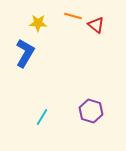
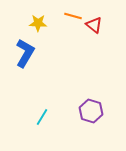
red triangle: moved 2 px left
